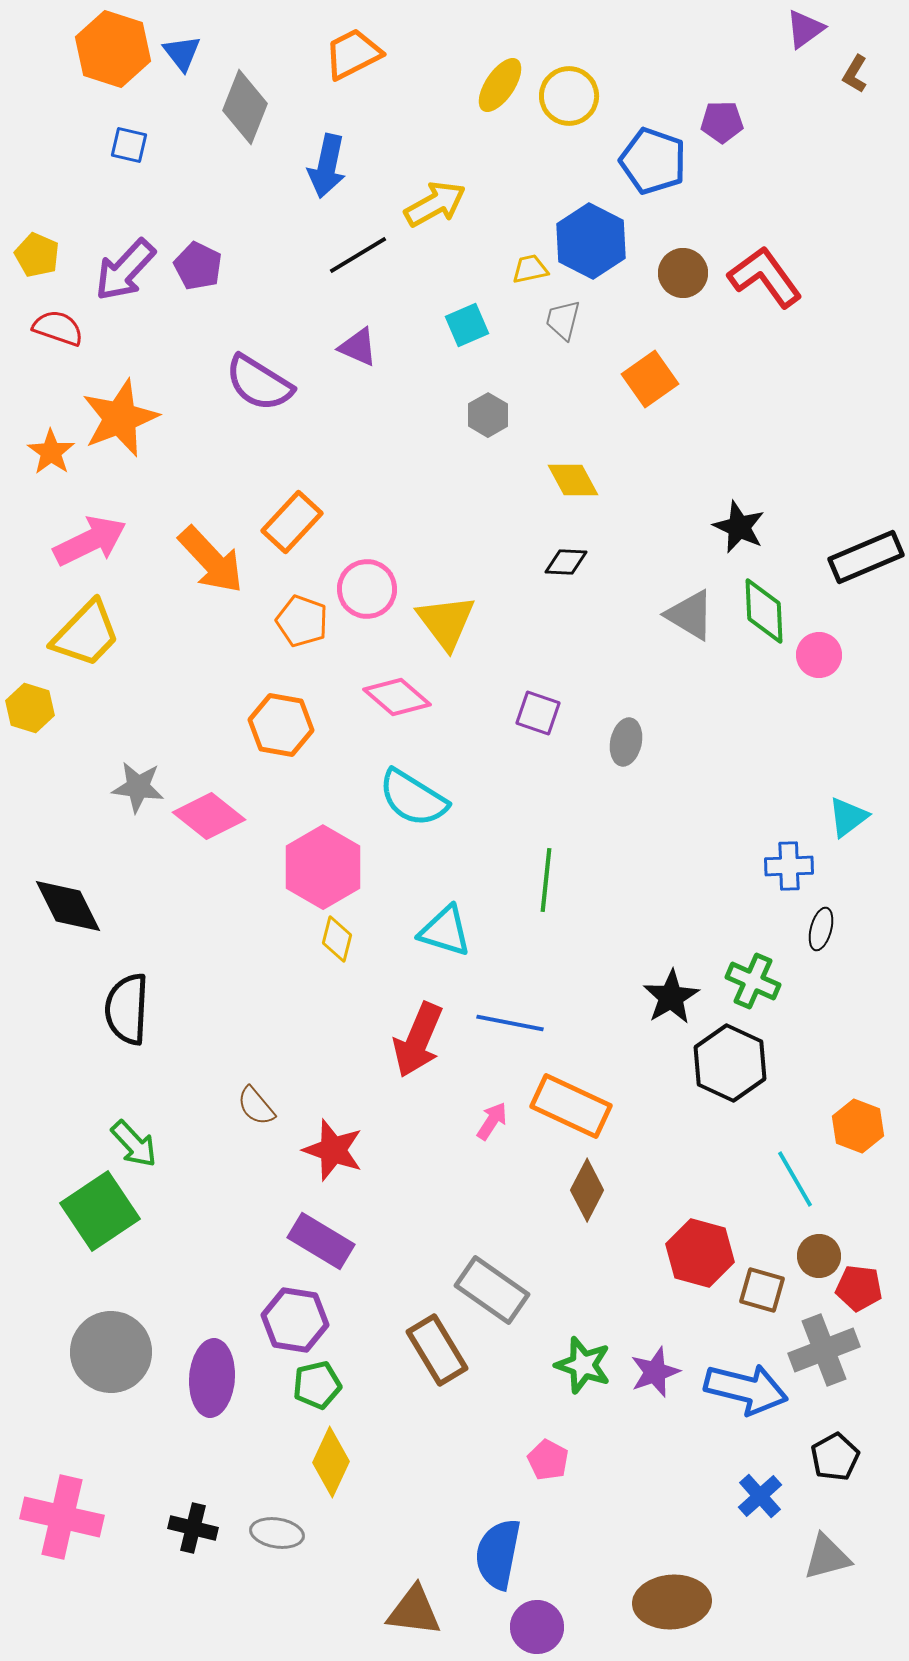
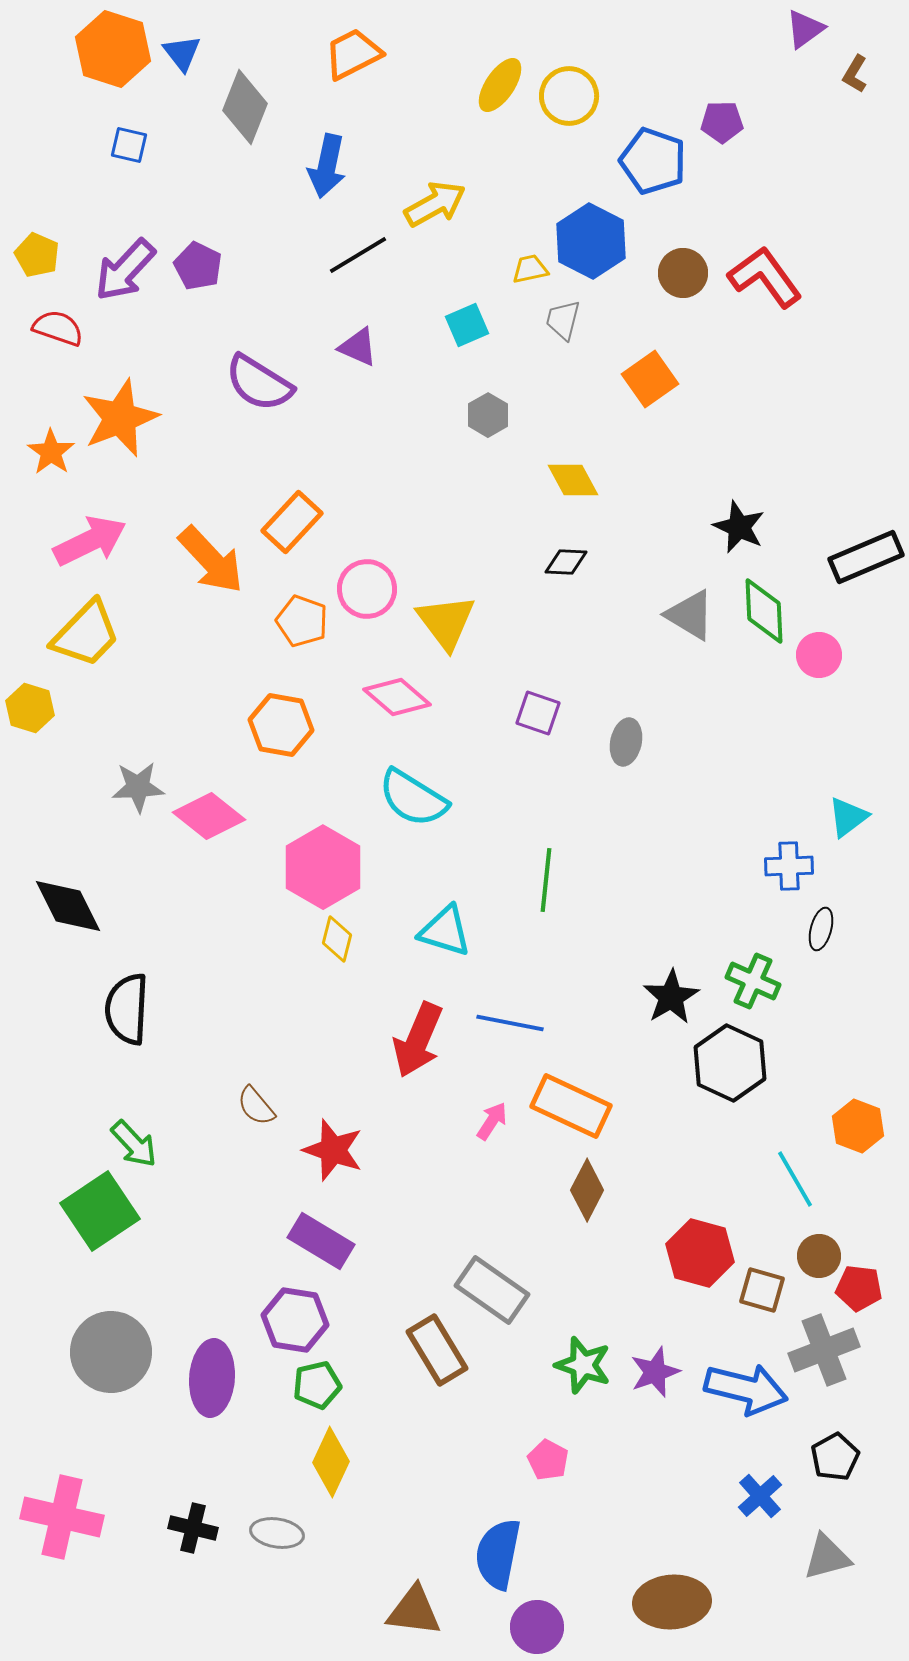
gray star at (138, 787): rotated 10 degrees counterclockwise
